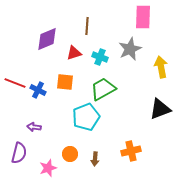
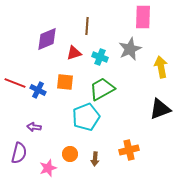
green trapezoid: moved 1 px left
orange cross: moved 2 px left, 1 px up
